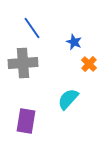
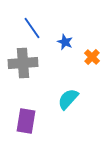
blue star: moved 9 px left
orange cross: moved 3 px right, 7 px up
